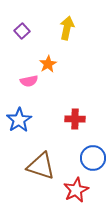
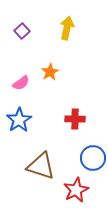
orange star: moved 2 px right, 8 px down
pink semicircle: moved 8 px left, 2 px down; rotated 24 degrees counterclockwise
